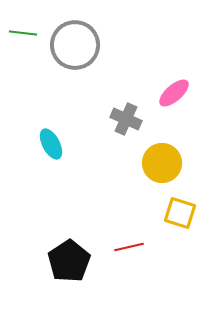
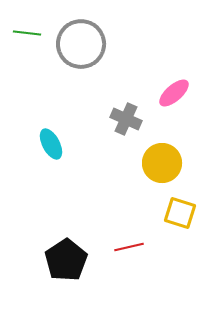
green line: moved 4 px right
gray circle: moved 6 px right, 1 px up
black pentagon: moved 3 px left, 1 px up
